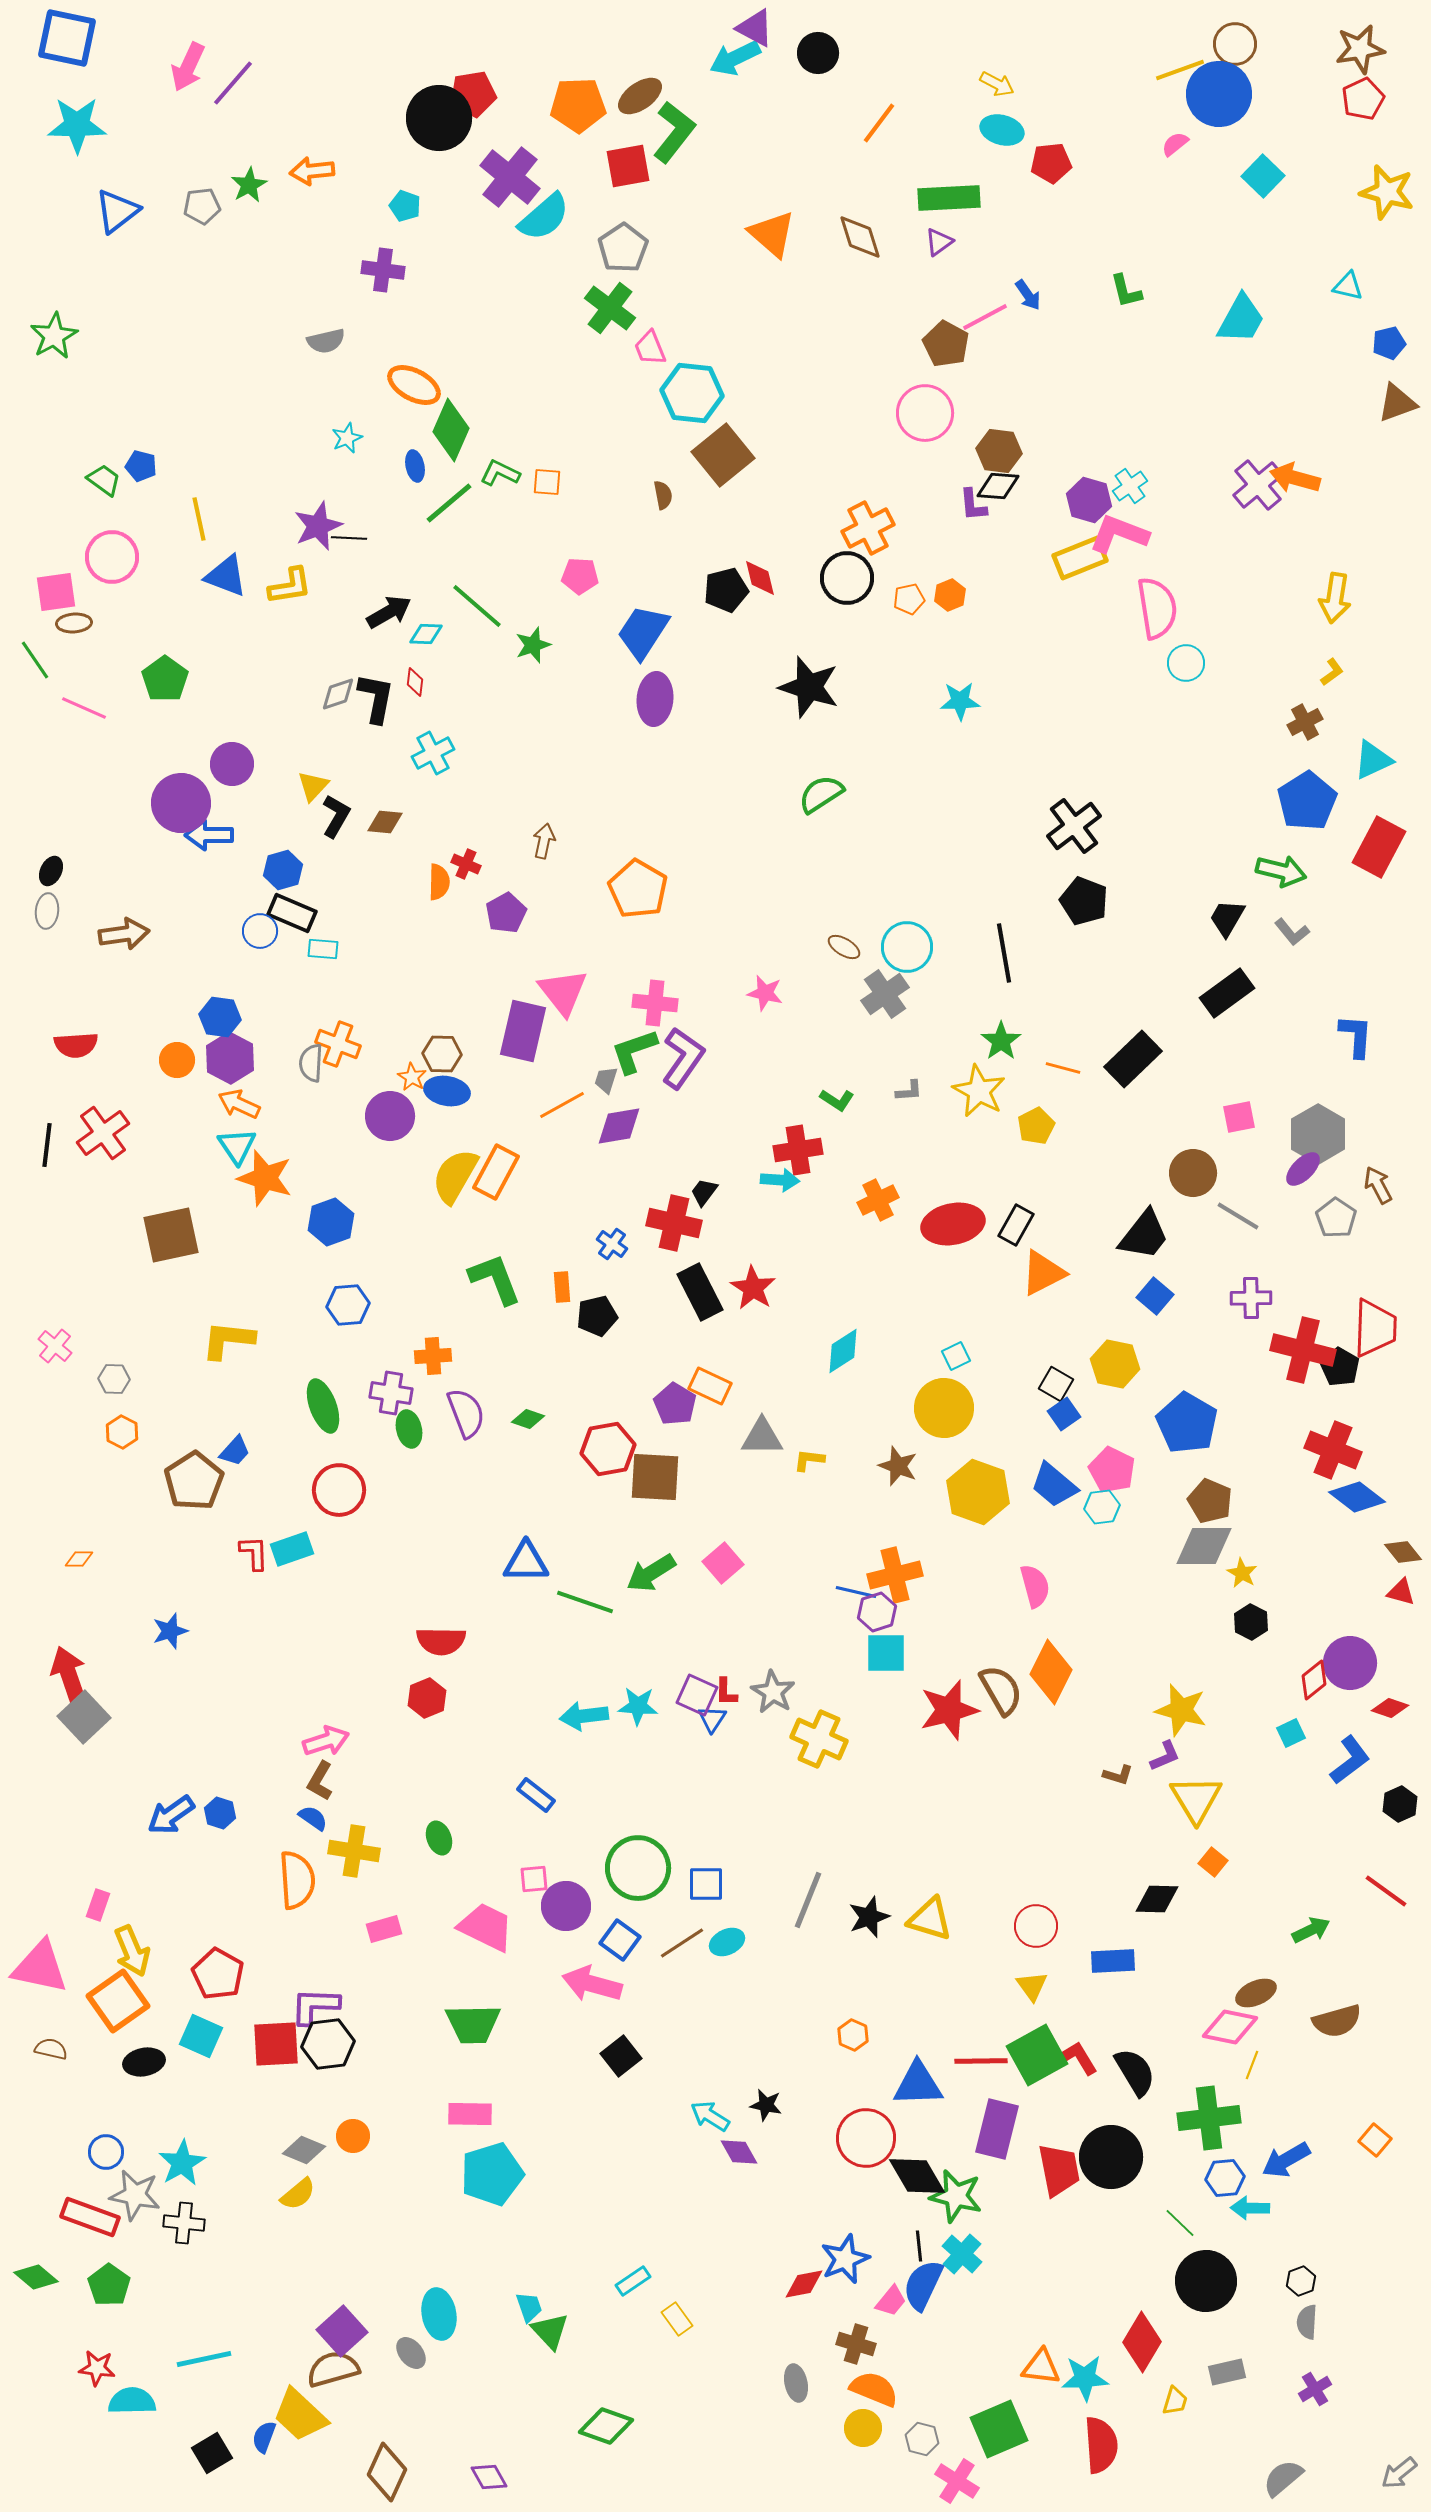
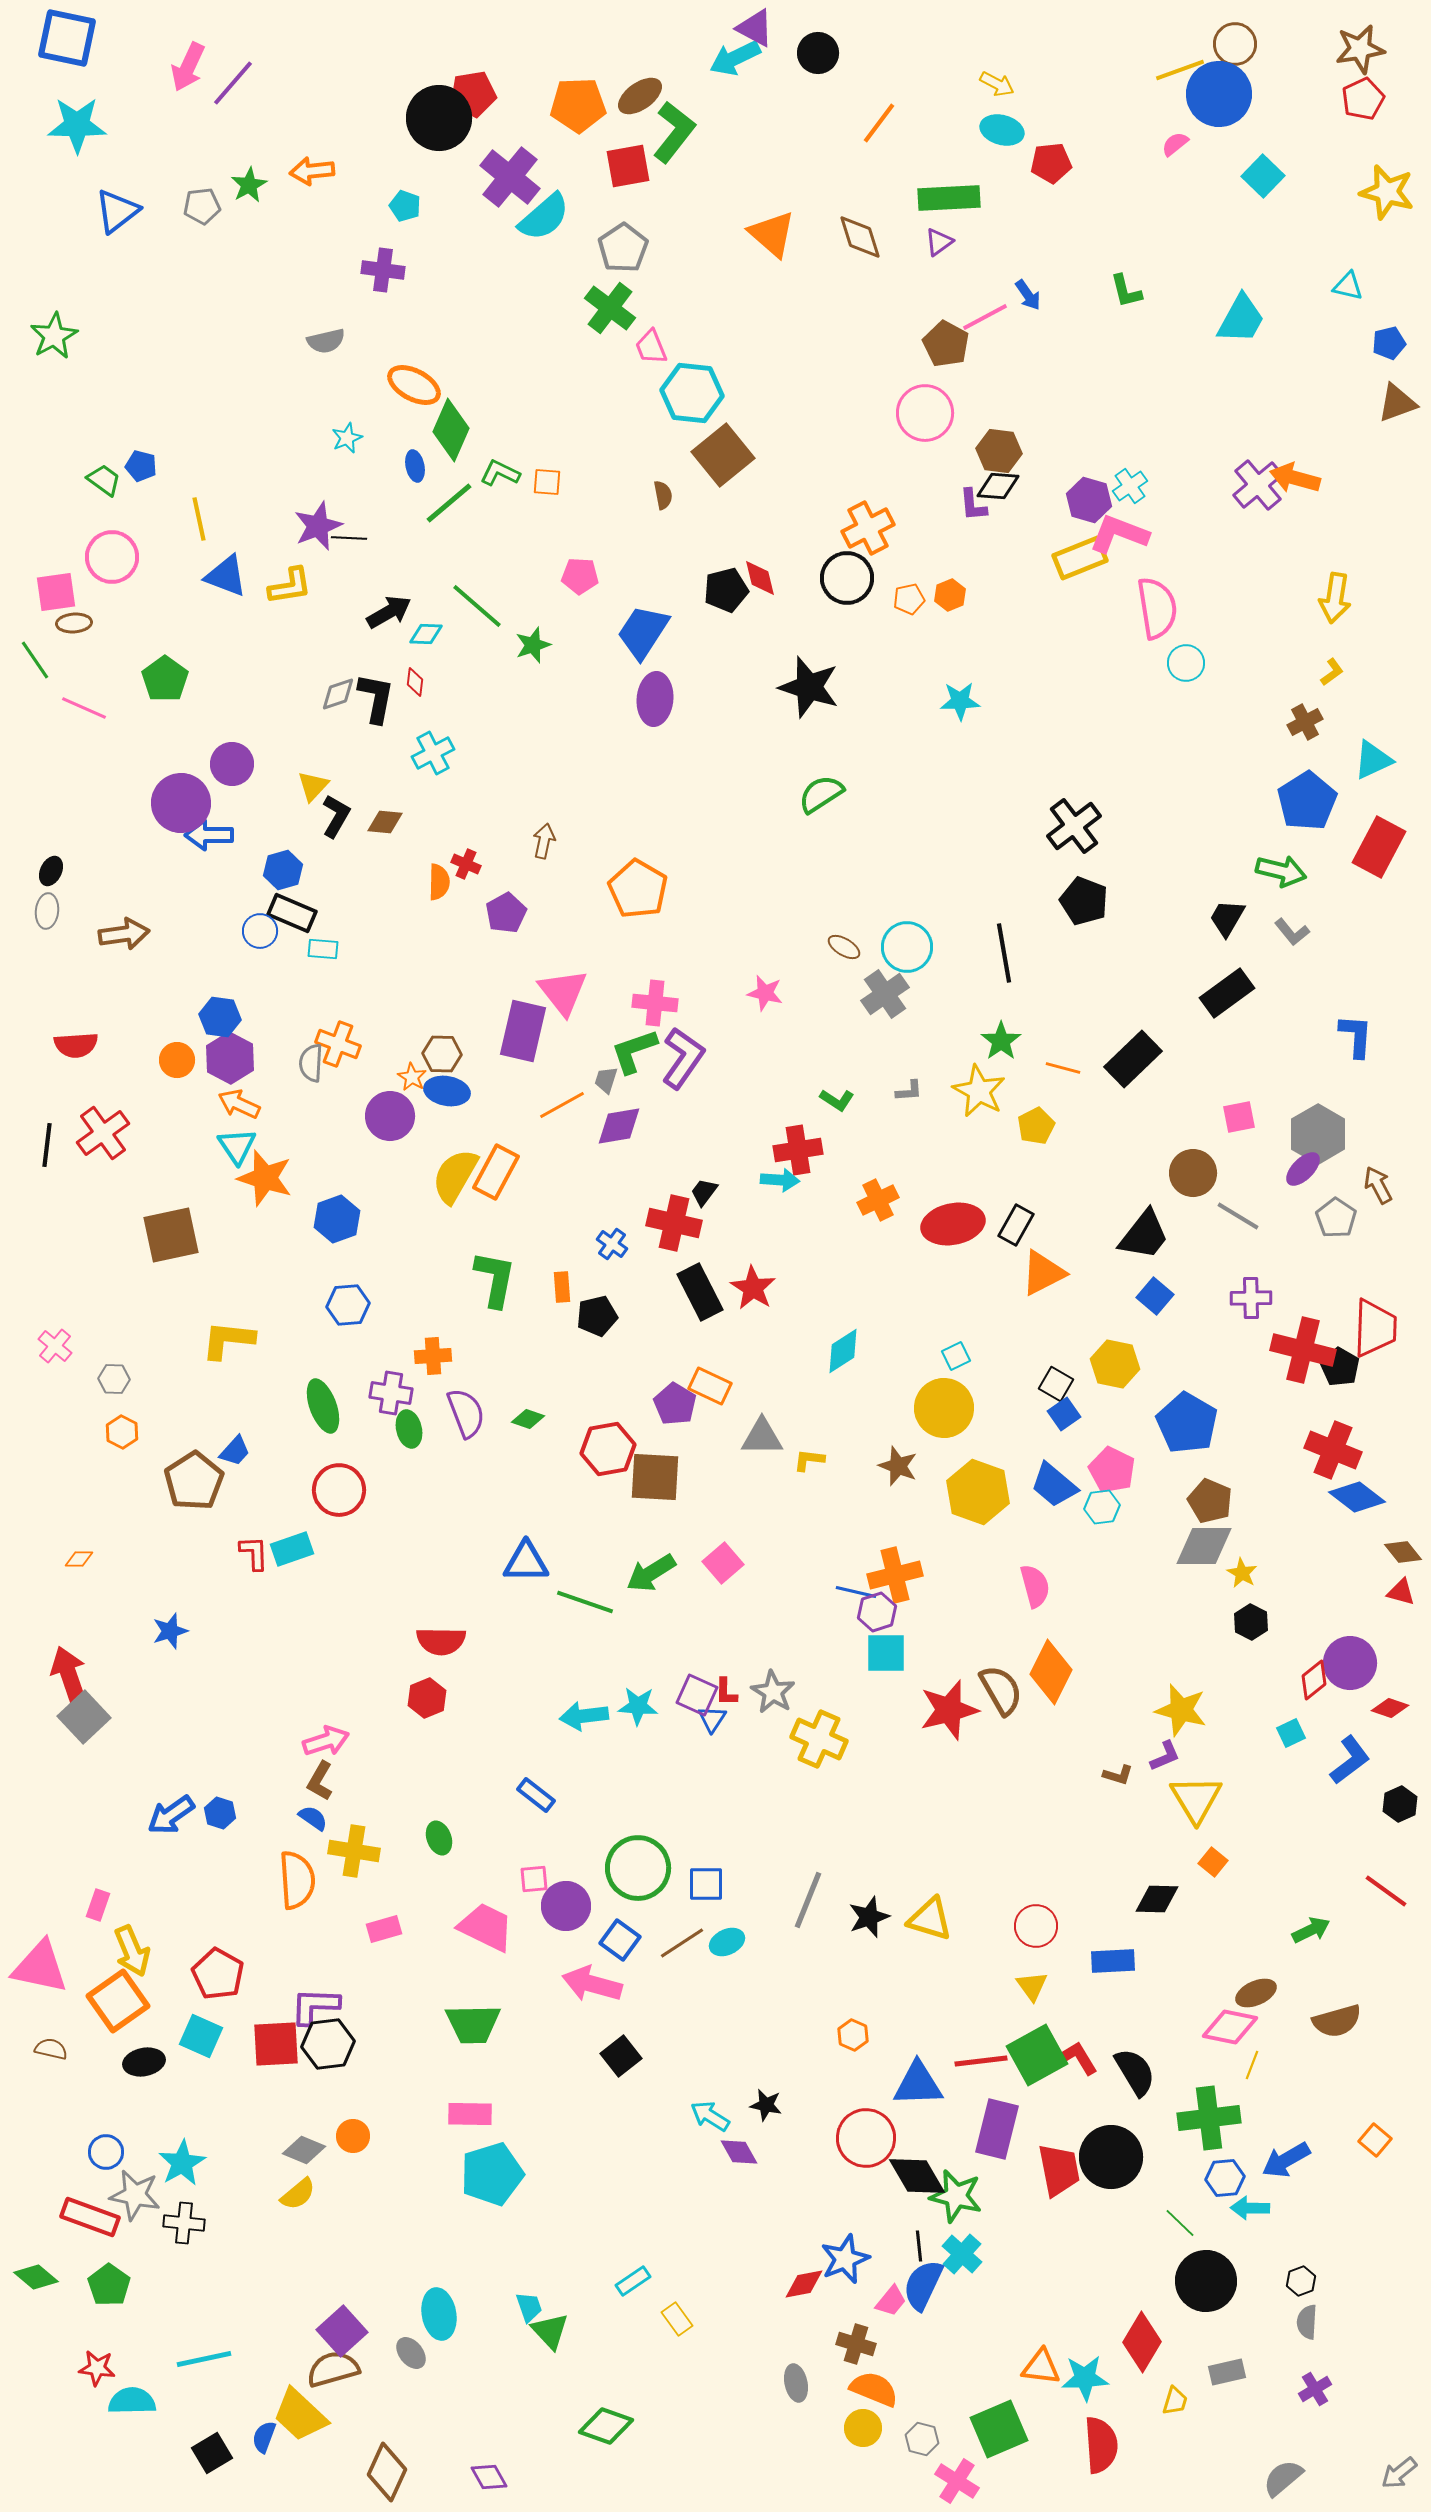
pink trapezoid at (650, 348): moved 1 px right, 1 px up
blue hexagon at (331, 1222): moved 6 px right, 3 px up
green L-shape at (495, 1279): rotated 32 degrees clockwise
red line at (981, 2061): rotated 6 degrees counterclockwise
